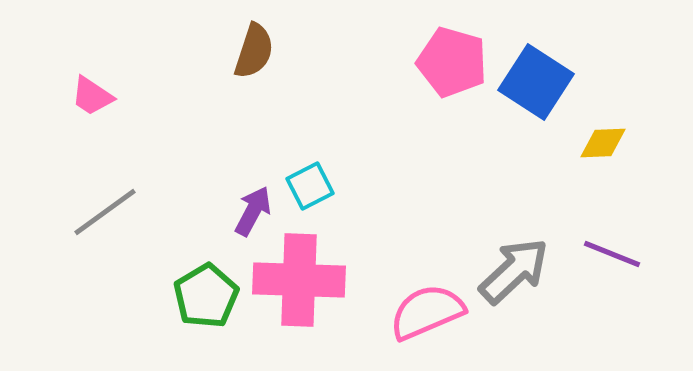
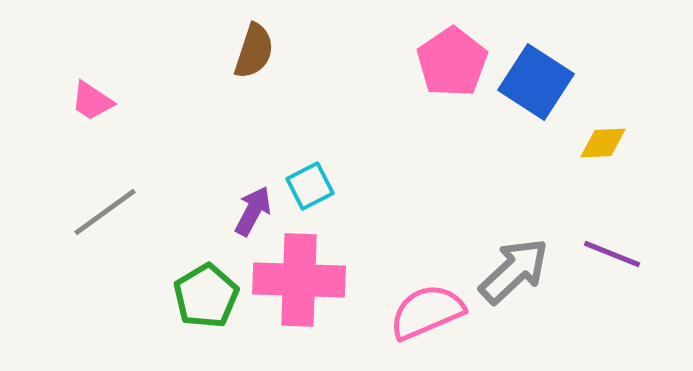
pink pentagon: rotated 22 degrees clockwise
pink trapezoid: moved 5 px down
